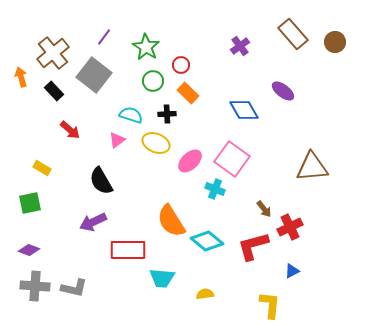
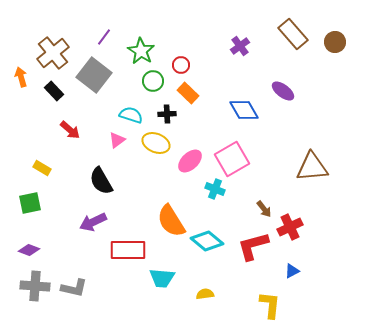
green star: moved 5 px left, 4 px down
pink square: rotated 24 degrees clockwise
